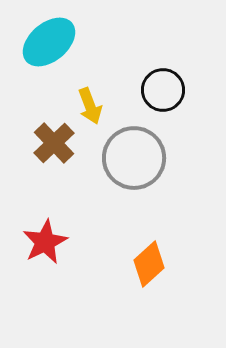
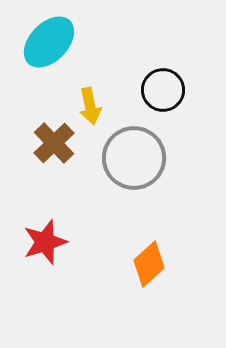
cyan ellipse: rotated 6 degrees counterclockwise
yellow arrow: rotated 9 degrees clockwise
red star: rotated 9 degrees clockwise
